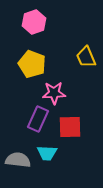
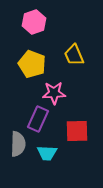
yellow trapezoid: moved 12 px left, 2 px up
red square: moved 7 px right, 4 px down
gray semicircle: moved 16 px up; rotated 85 degrees clockwise
